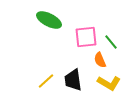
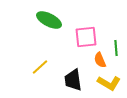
green line: moved 5 px right, 6 px down; rotated 35 degrees clockwise
yellow line: moved 6 px left, 14 px up
